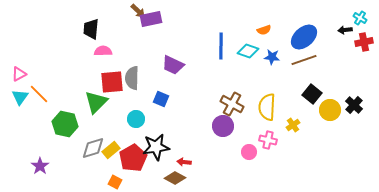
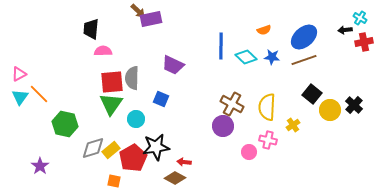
cyan diamond: moved 2 px left, 6 px down; rotated 25 degrees clockwise
green triangle: moved 15 px right, 2 px down; rotated 10 degrees counterclockwise
orange square: moved 1 px left, 1 px up; rotated 16 degrees counterclockwise
